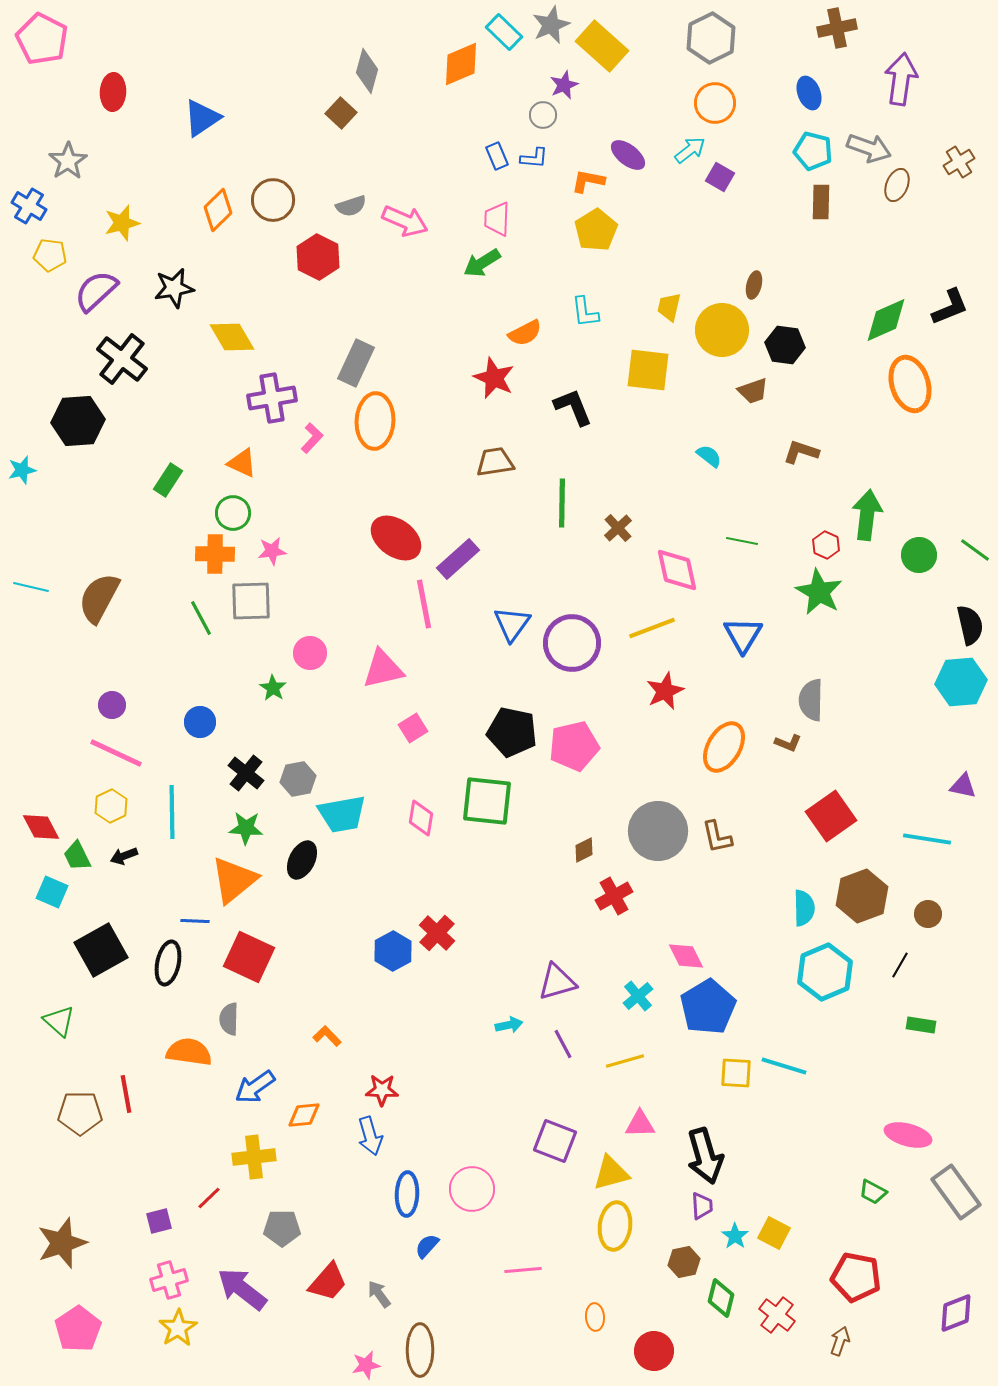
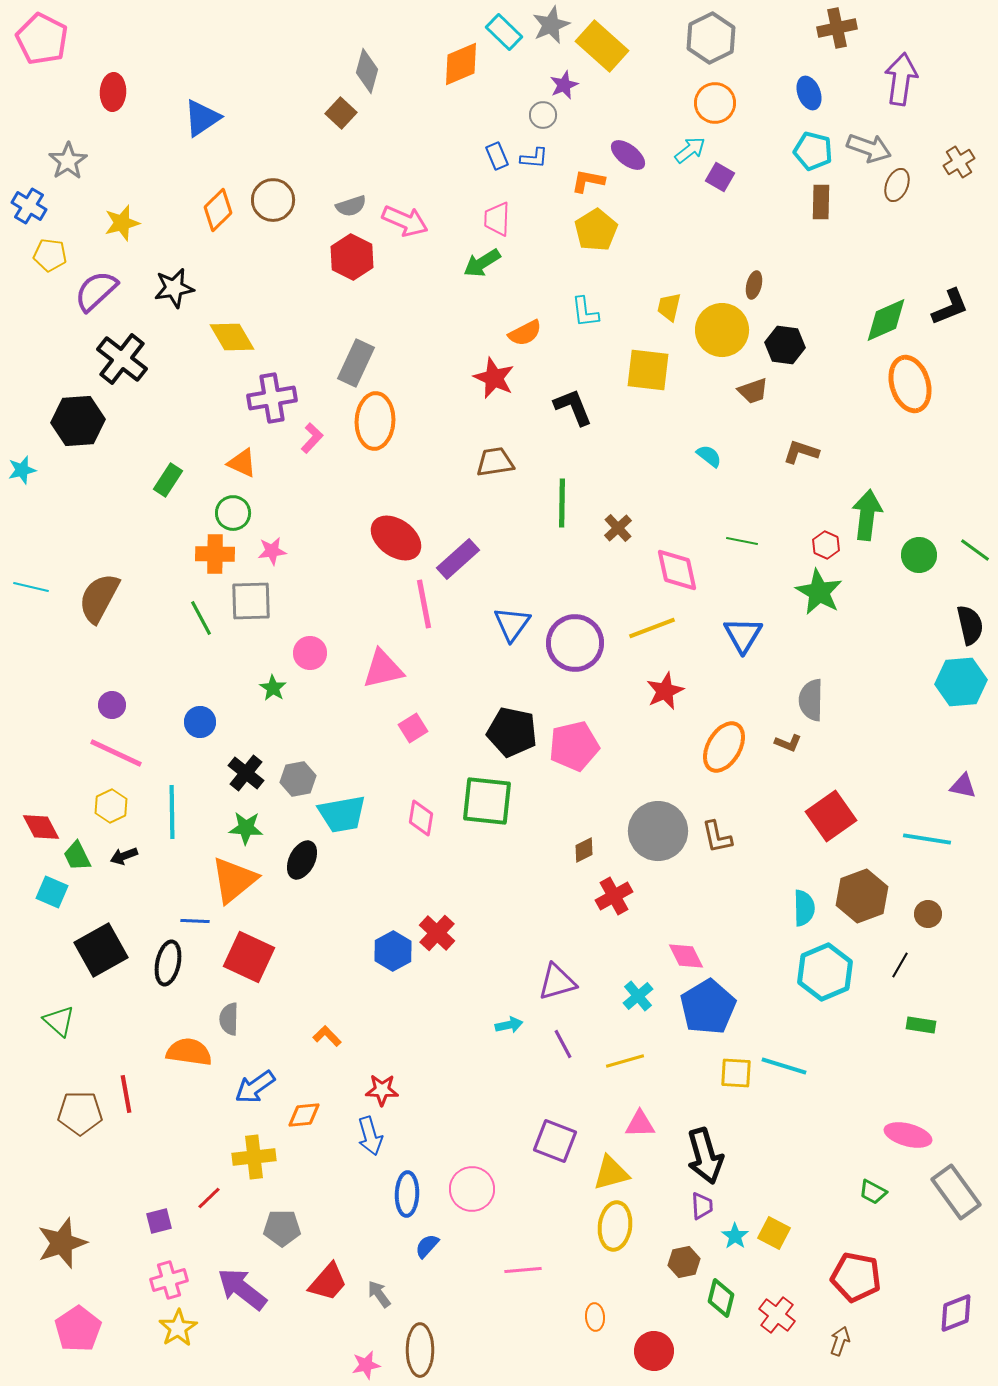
red hexagon at (318, 257): moved 34 px right
purple circle at (572, 643): moved 3 px right
